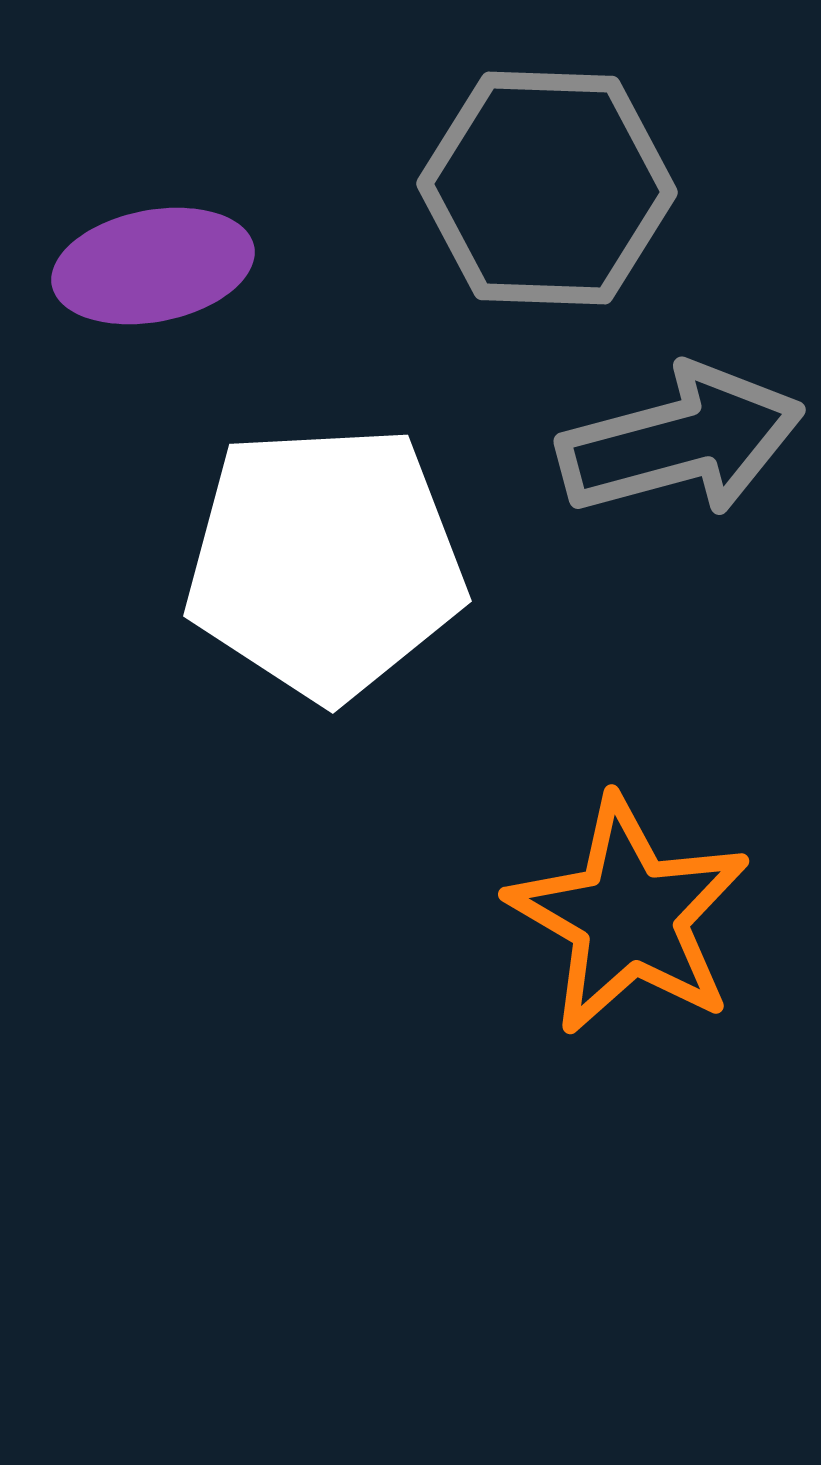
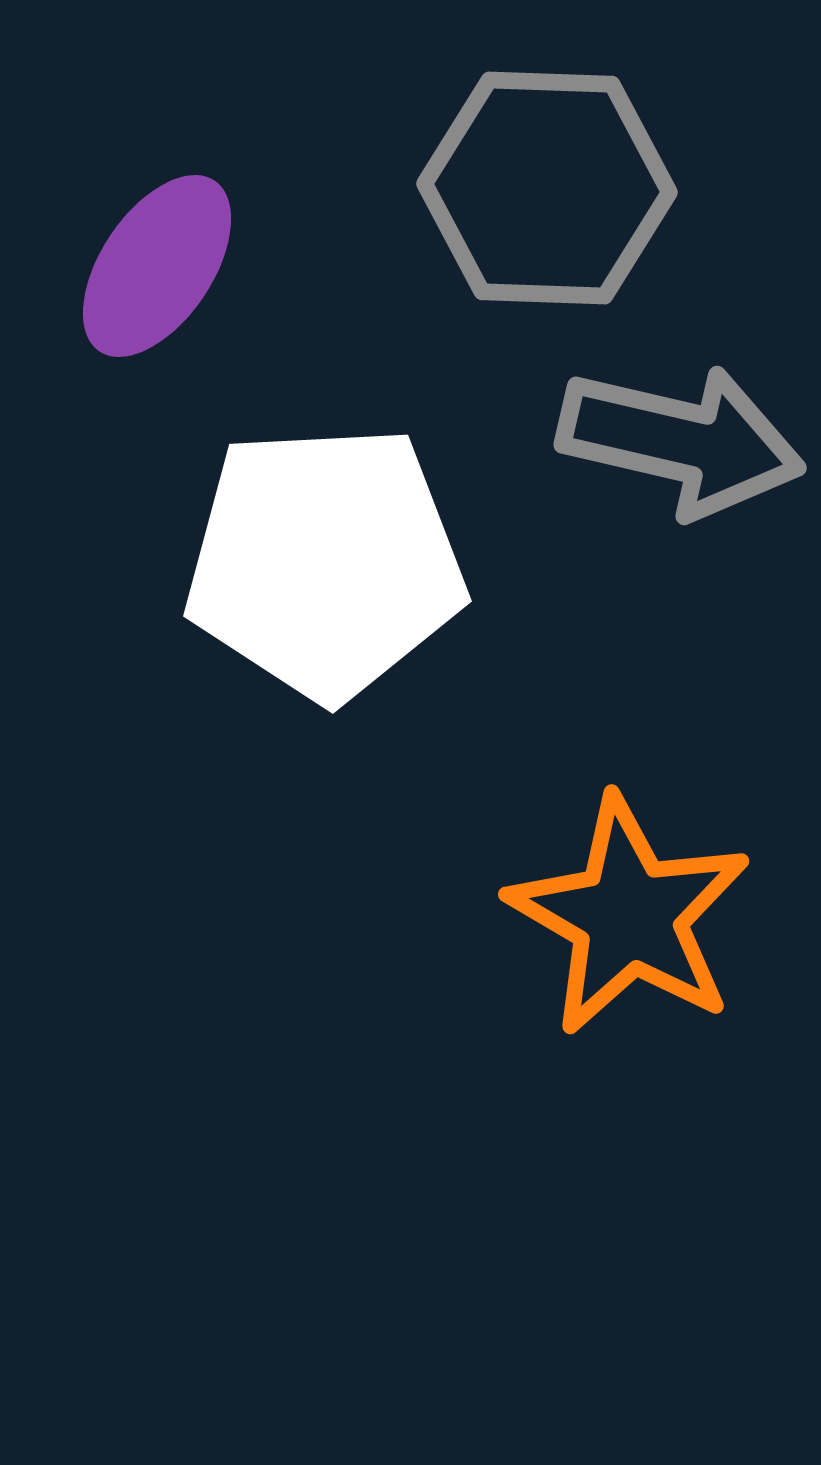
purple ellipse: moved 4 px right; rotated 45 degrees counterclockwise
gray arrow: rotated 28 degrees clockwise
